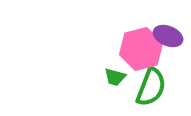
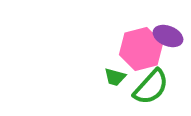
green semicircle: rotated 21 degrees clockwise
